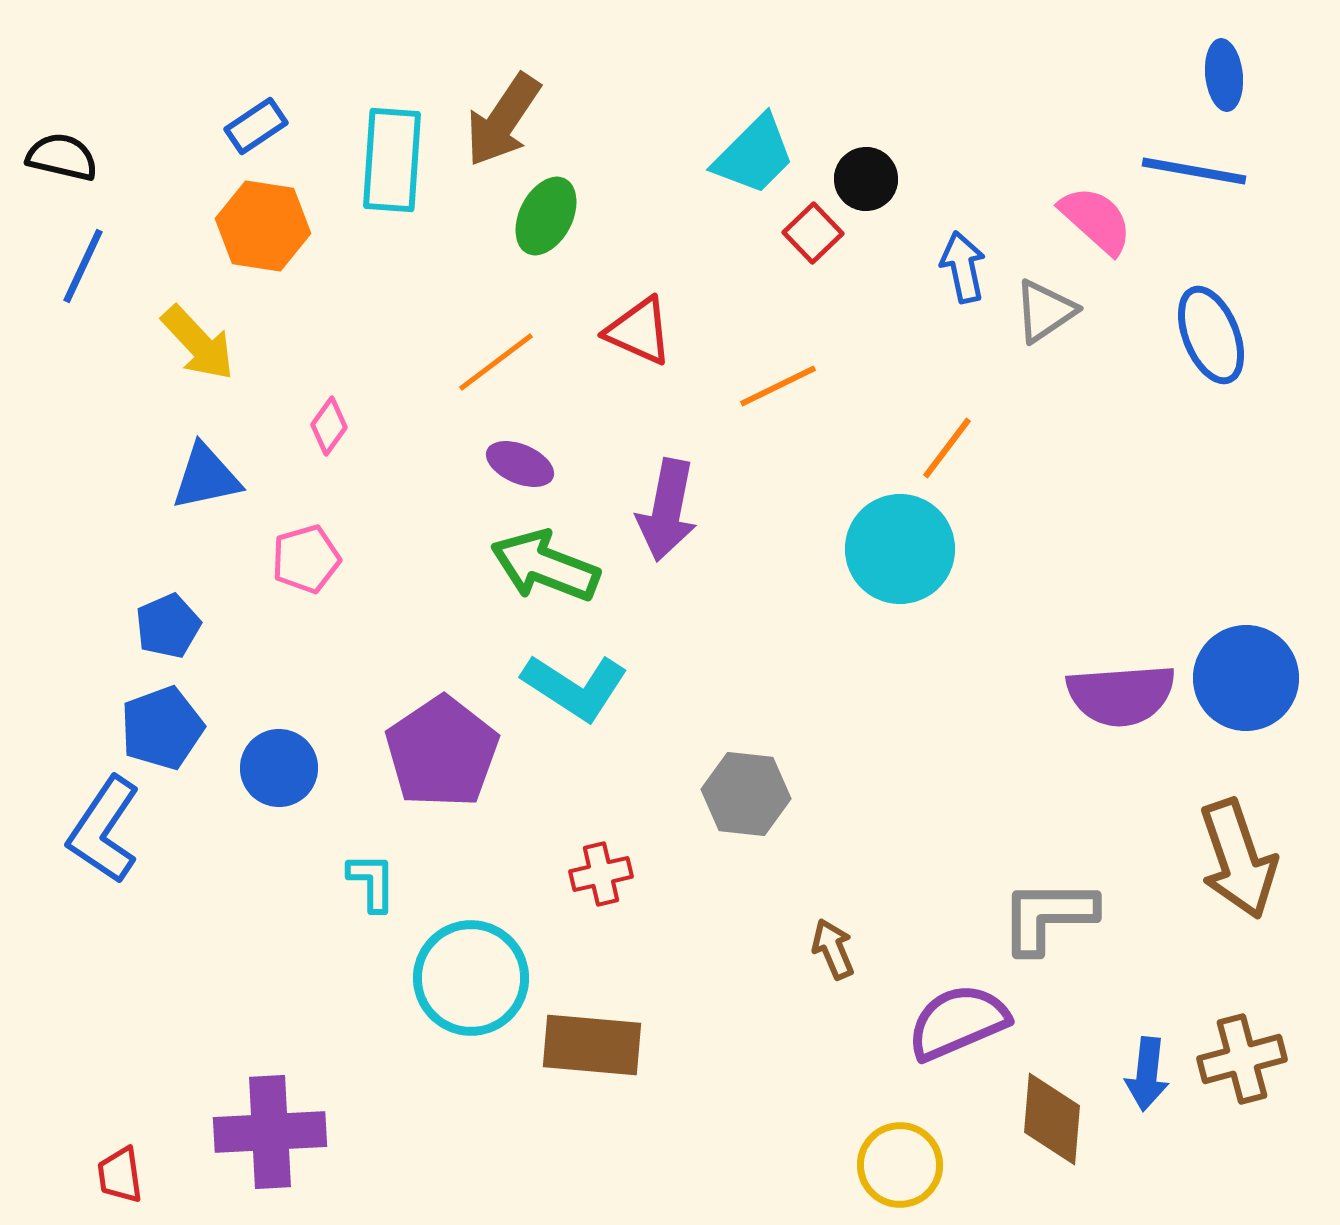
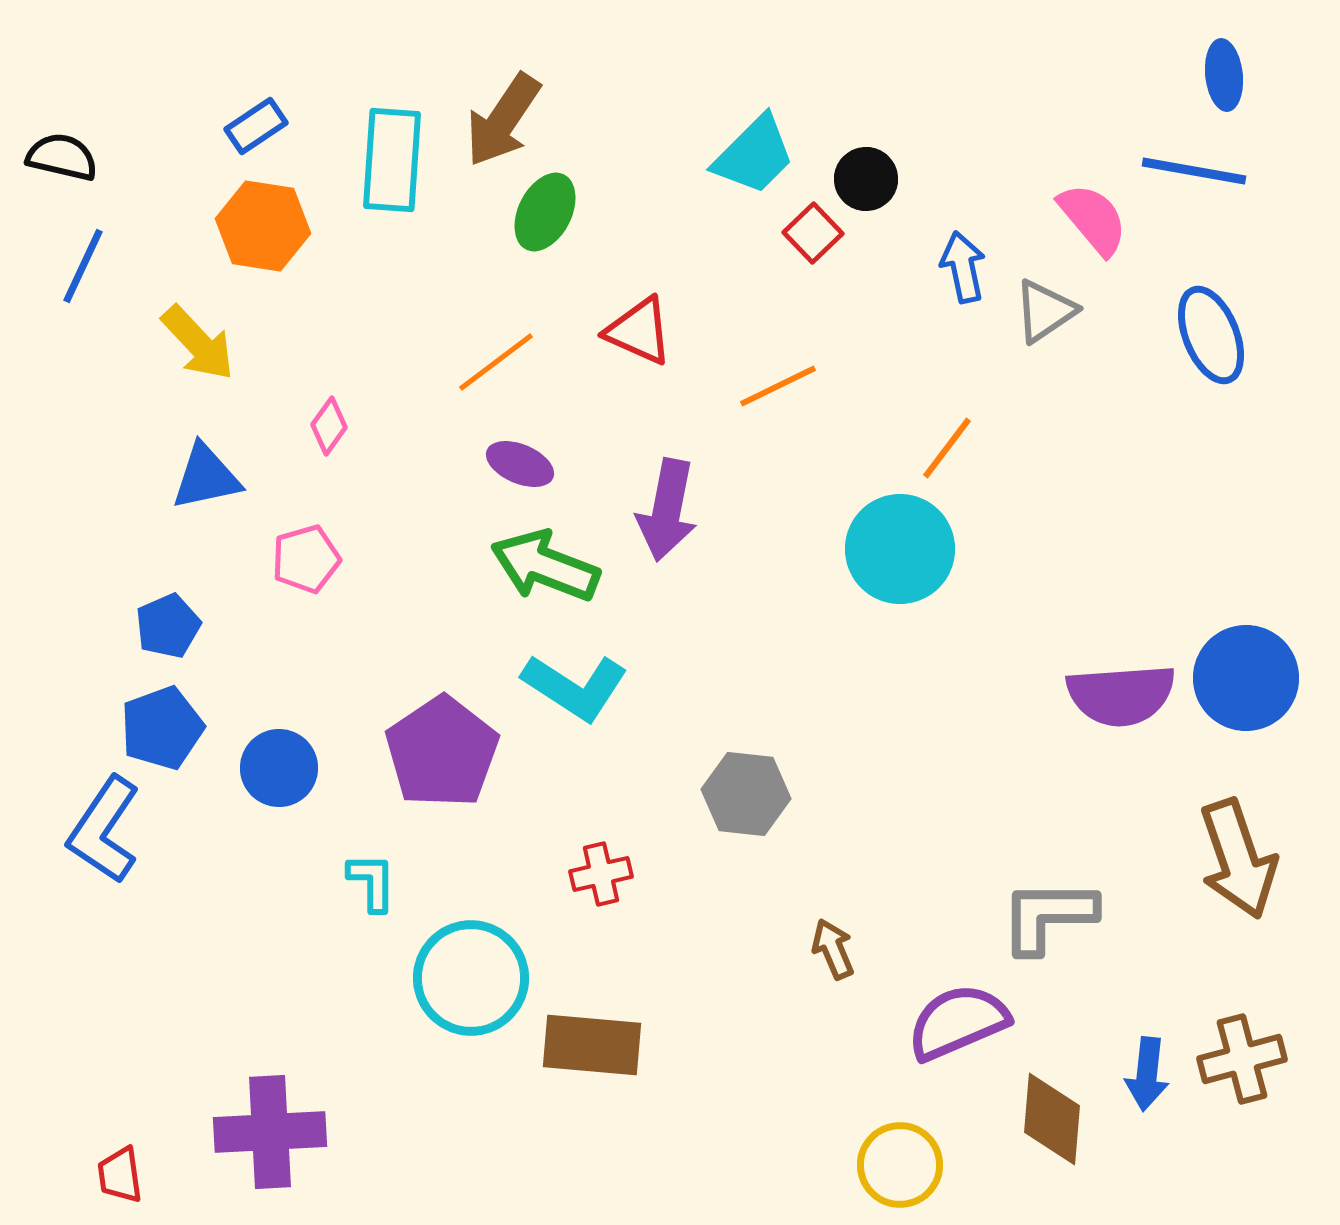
green ellipse at (546, 216): moved 1 px left, 4 px up
pink semicircle at (1096, 220): moved 3 px left, 1 px up; rotated 8 degrees clockwise
